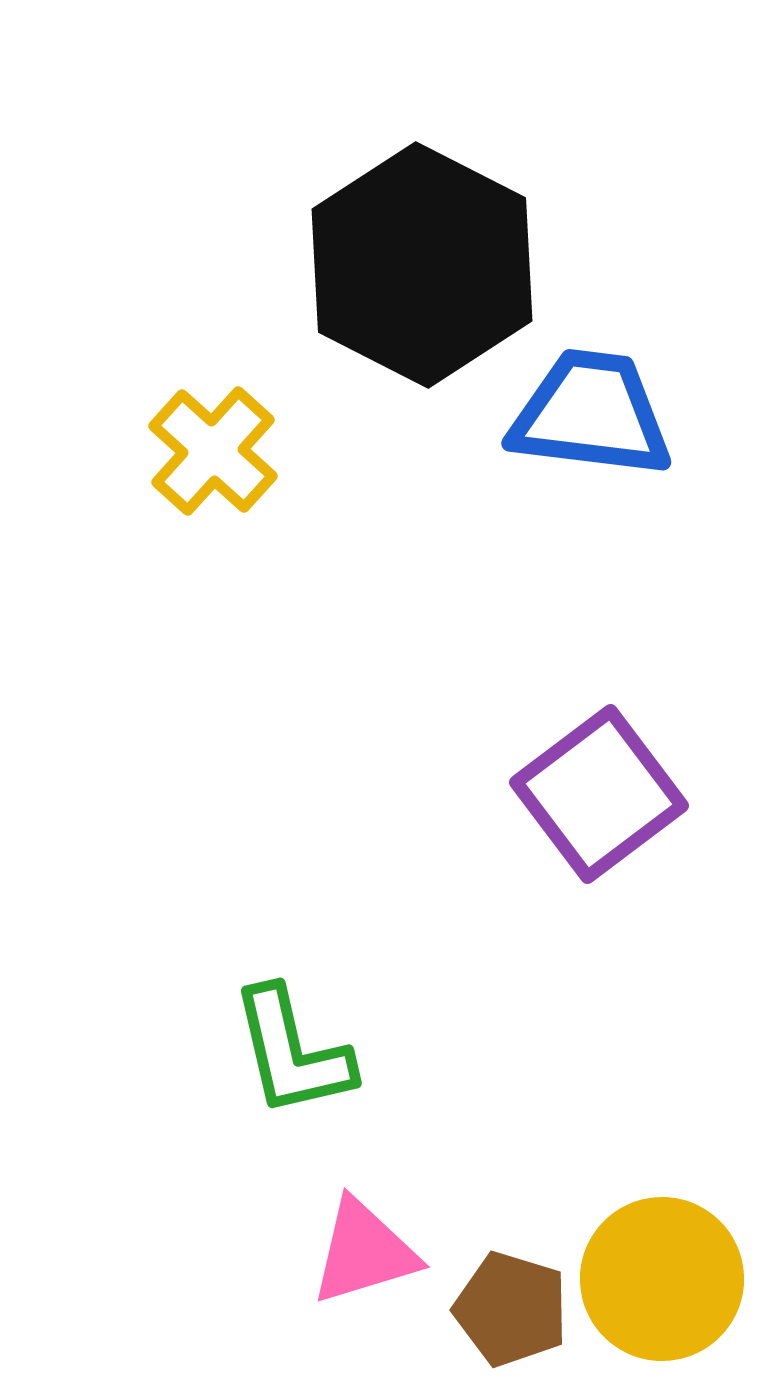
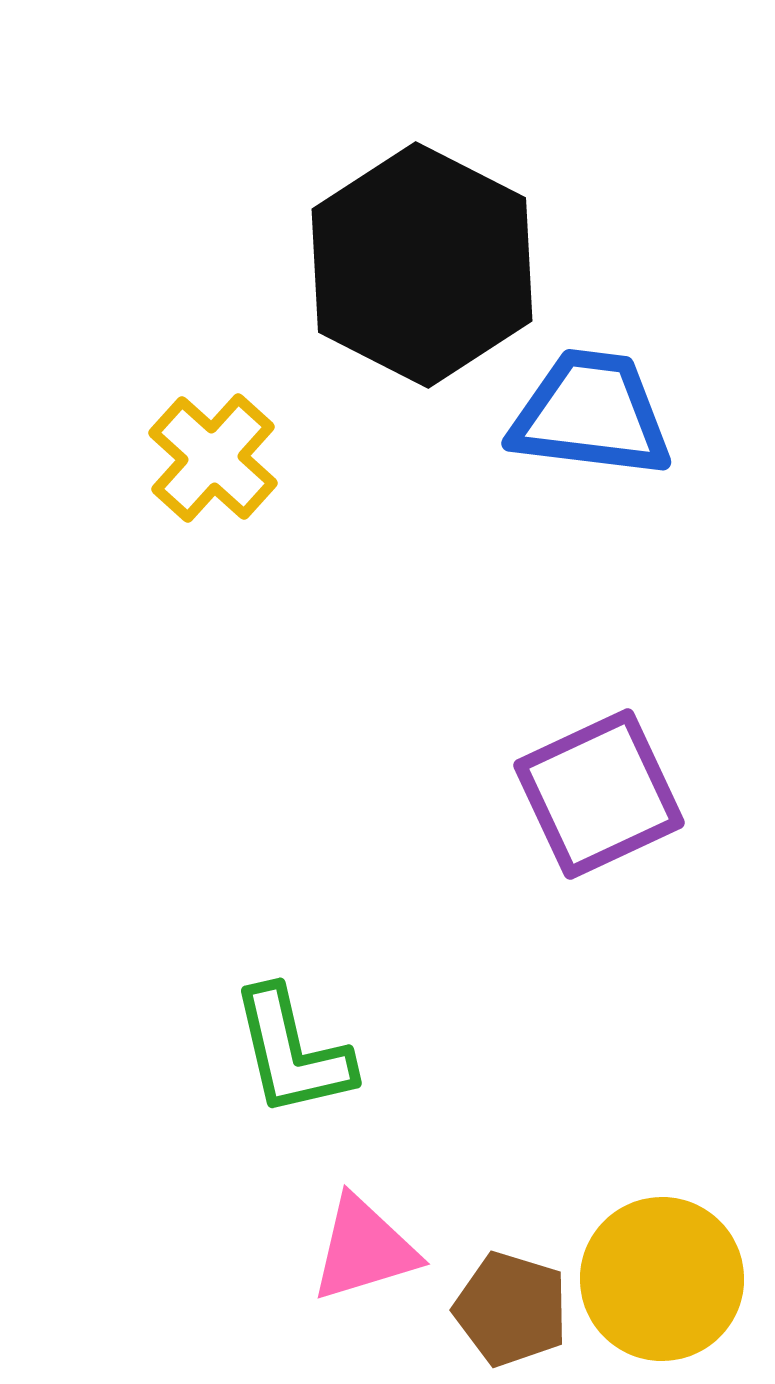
yellow cross: moved 7 px down
purple square: rotated 12 degrees clockwise
pink triangle: moved 3 px up
